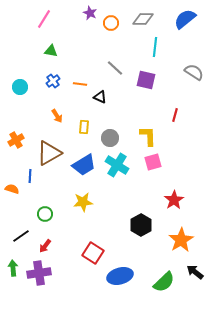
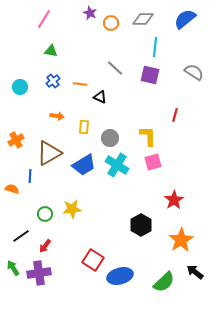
purple square: moved 4 px right, 5 px up
orange arrow: rotated 48 degrees counterclockwise
yellow star: moved 11 px left, 7 px down
red square: moved 7 px down
green arrow: rotated 28 degrees counterclockwise
